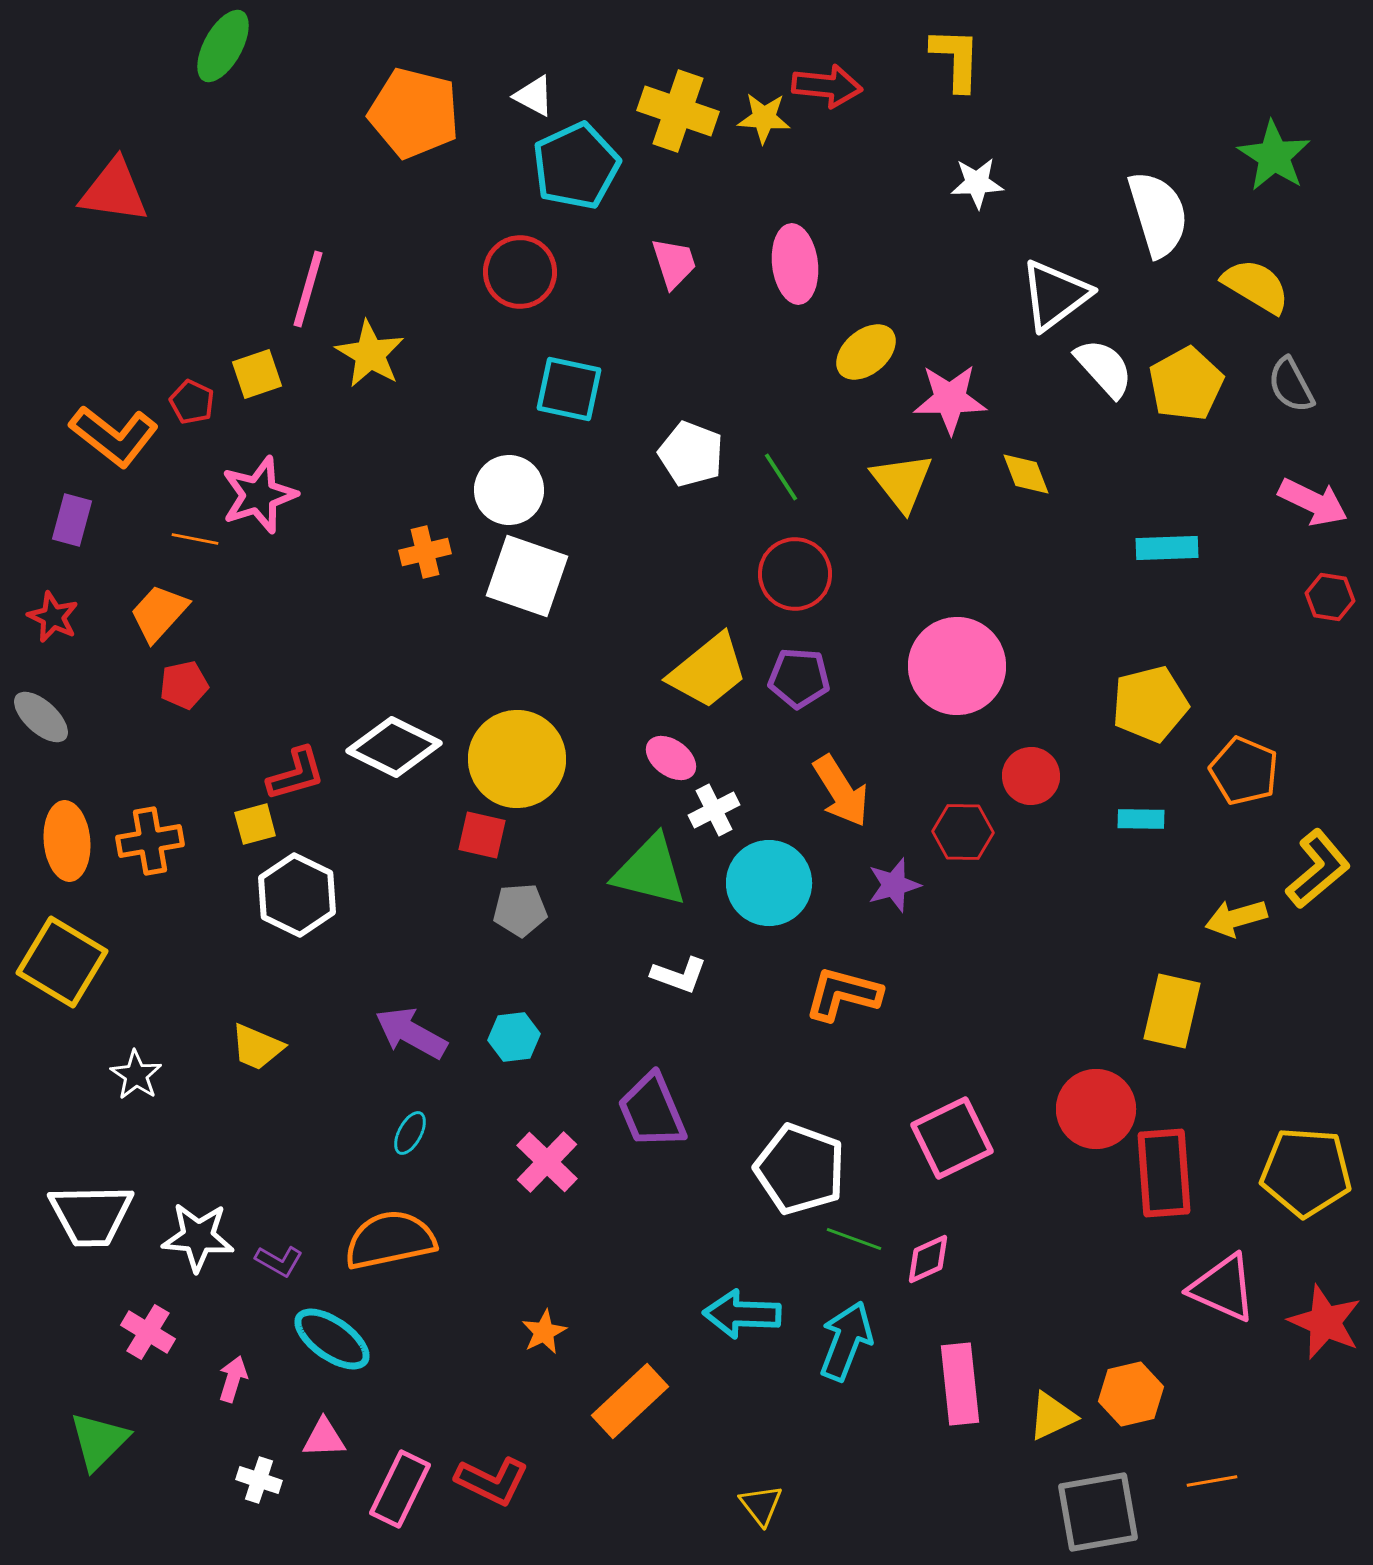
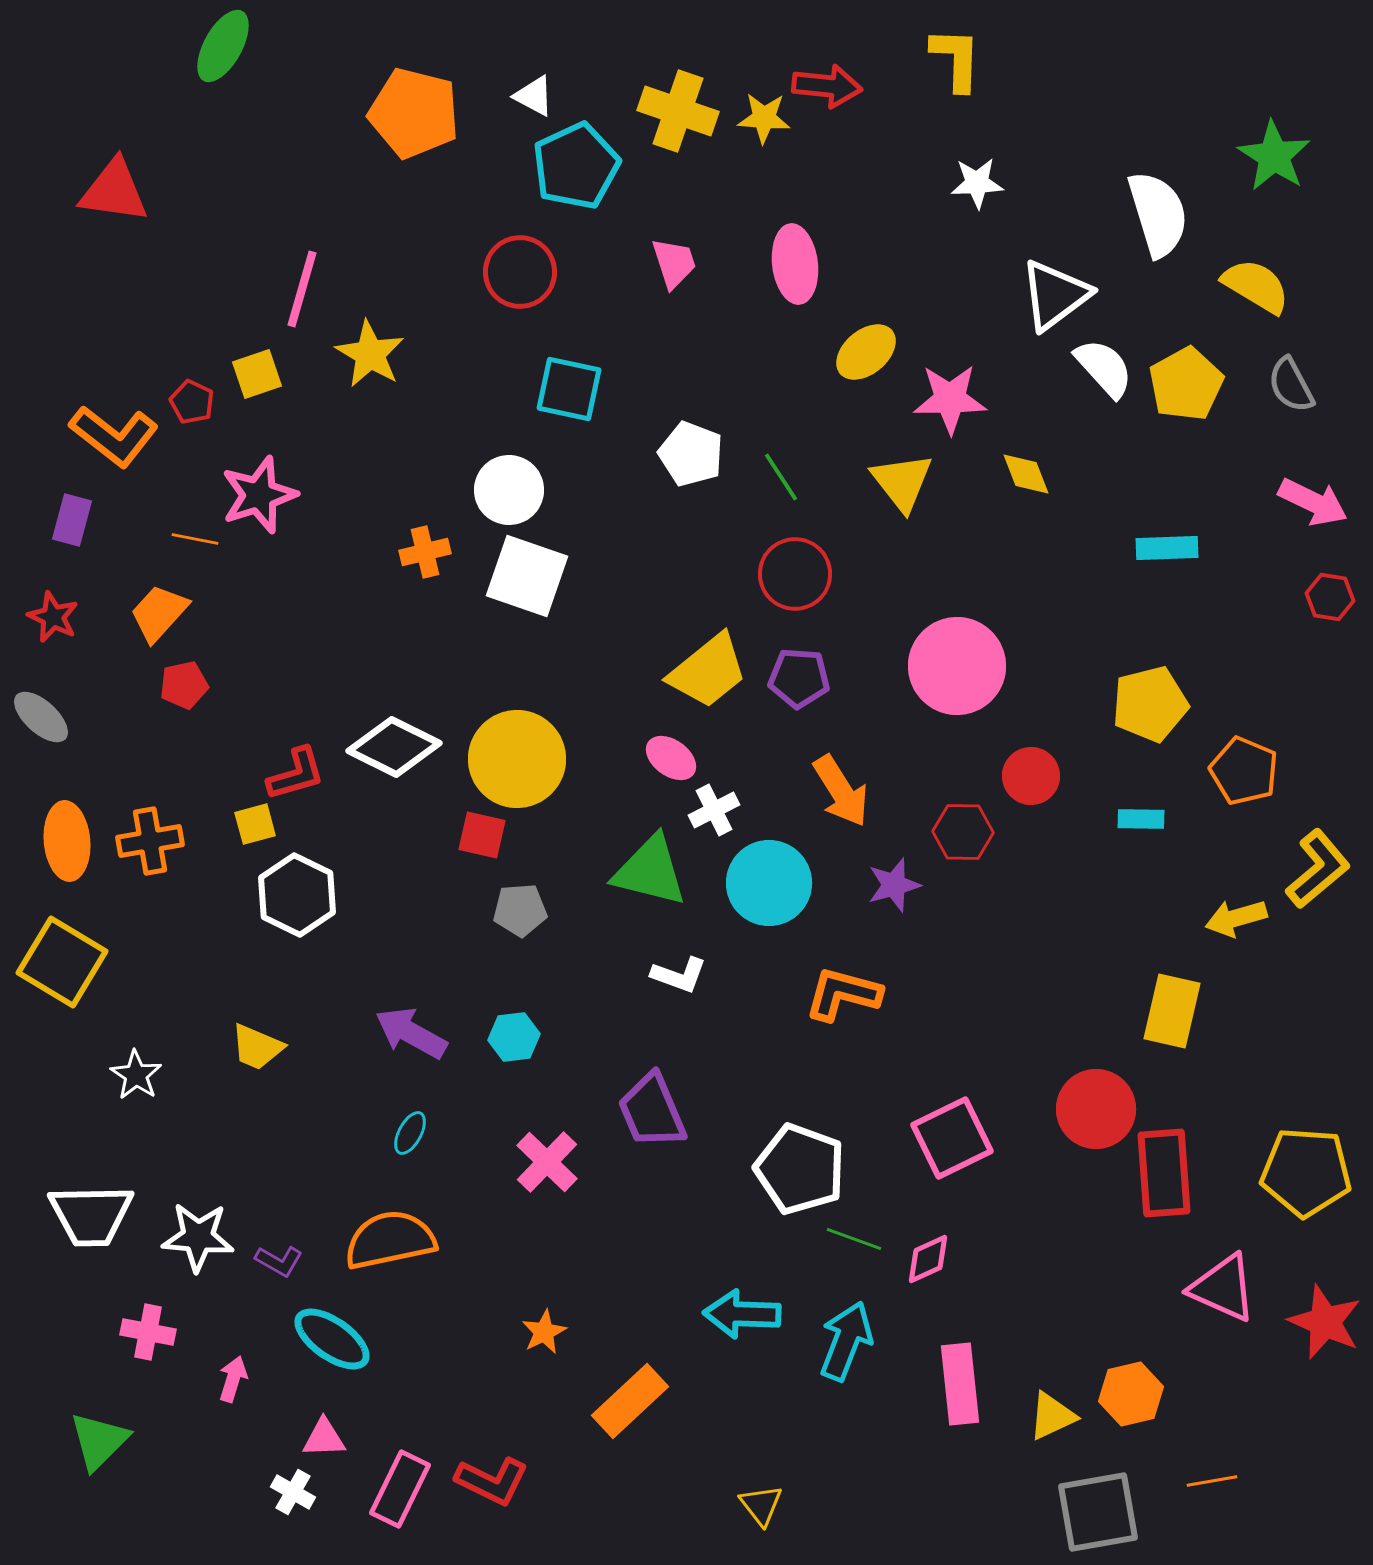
pink line at (308, 289): moved 6 px left
pink cross at (148, 1332): rotated 20 degrees counterclockwise
white cross at (259, 1480): moved 34 px right, 12 px down; rotated 12 degrees clockwise
